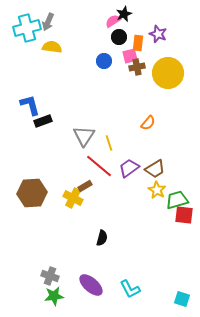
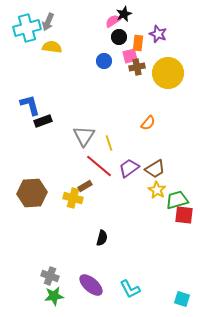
yellow cross: rotated 12 degrees counterclockwise
